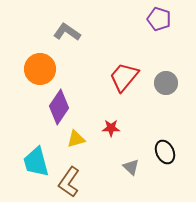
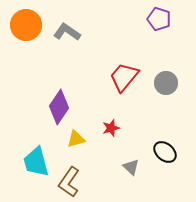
orange circle: moved 14 px left, 44 px up
red star: rotated 18 degrees counterclockwise
black ellipse: rotated 25 degrees counterclockwise
